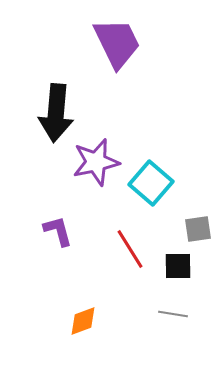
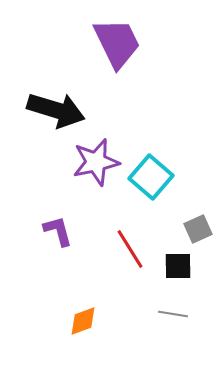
black arrow: moved 3 px up; rotated 78 degrees counterclockwise
cyan square: moved 6 px up
gray square: rotated 16 degrees counterclockwise
